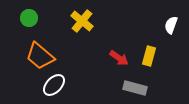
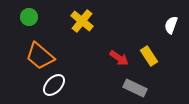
green circle: moved 1 px up
yellow rectangle: rotated 48 degrees counterclockwise
gray rectangle: rotated 10 degrees clockwise
